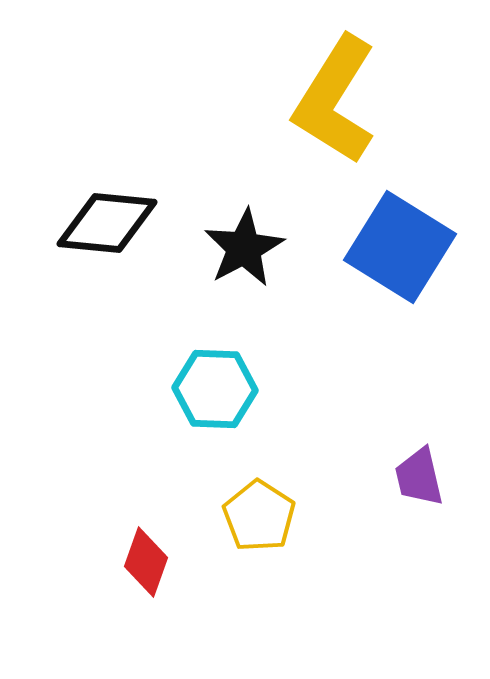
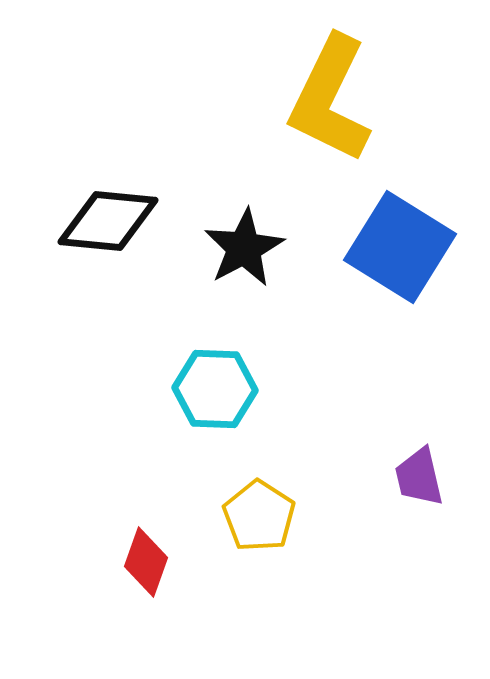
yellow L-shape: moved 5 px left, 1 px up; rotated 6 degrees counterclockwise
black diamond: moved 1 px right, 2 px up
